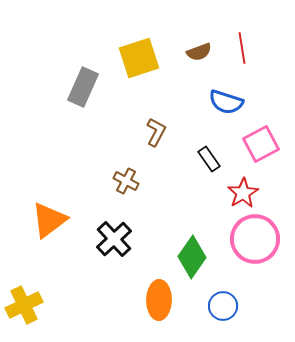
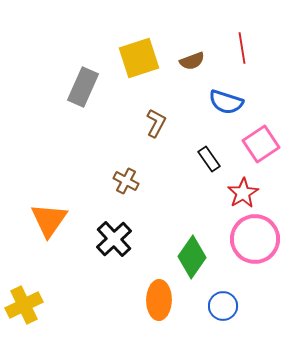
brown semicircle: moved 7 px left, 9 px down
brown L-shape: moved 9 px up
pink square: rotated 6 degrees counterclockwise
orange triangle: rotated 18 degrees counterclockwise
